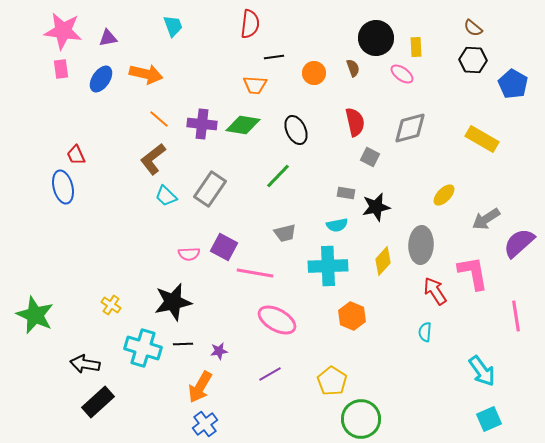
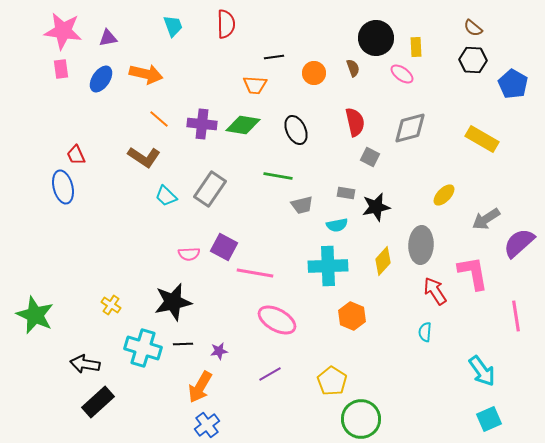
red semicircle at (250, 24): moved 24 px left; rotated 8 degrees counterclockwise
brown L-shape at (153, 159): moved 9 px left, 2 px up; rotated 108 degrees counterclockwise
green line at (278, 176): rotated 56 degrees clockwise
gray trapezoid at (285, 233): moved 17 px right, 28 px up
blue cross at (205, 424): moved 2 px right, 1 px down
